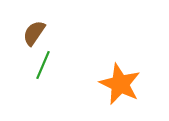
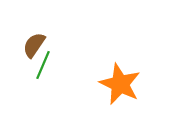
brown semicircle: moved 12 px down
